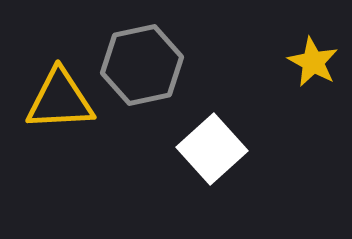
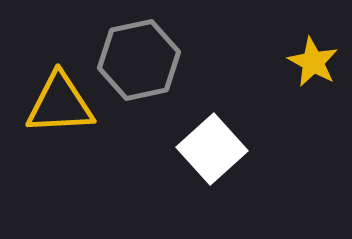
gray hexagon: moved 3 px left, 5 px up
yellow triangle: moved 4 px down
